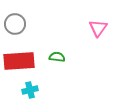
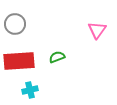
pink triangle: moved 1 px left, 2 px down
green semicircle: rotated 28 degrees counterclockwise
